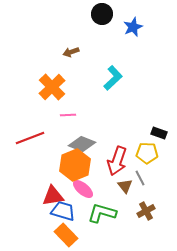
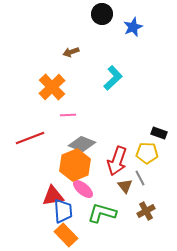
blue trapezoid: rotated 70 degrees clockwise
